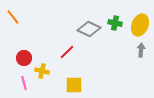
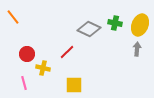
gray arrow: moved 4 px left, 1 px up
red circle: moved 3 px right, 4 px up
yellow cross: moved 1 px right, 3 px up
